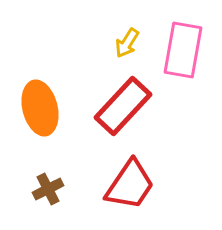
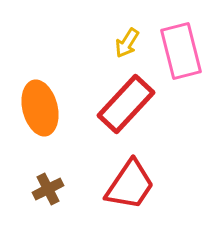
pink rectangle: moved 2 px left, 1 px down; rotated 24 degrees counterclockwise
red rectangle: moved 3 px right, 2 px up
